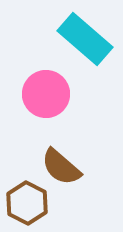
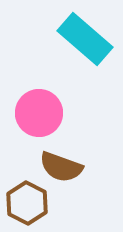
pink circle: moved 7 px left, 19 px down
brown semicircle: rotated 21 degrees counterclockwise
